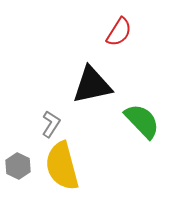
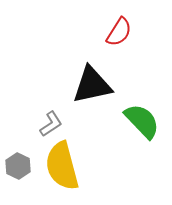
gray L-shape: rotated 24 degrees clockwise
